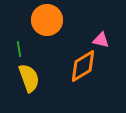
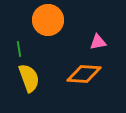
orange circle: moved 1 px right
pink triangle: moved 3 px left, 2 px down; rotated 24 degrees counterclockwise
orange diamond: moved 1 px right, 8 px down; rotated 36 degrees clockwise
